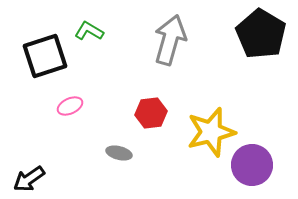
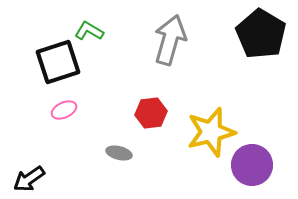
black square: moved 13 px right, 6 px down
pink ellipse: moved 6 px left, 4 px down
